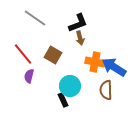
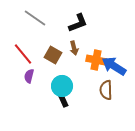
brown arrow: moved 6 px left, 10 px down
orange cross: moved 1 px right, 2 px up
blue arrow: moved 1 px up
cyan circle: moved 8 px left
